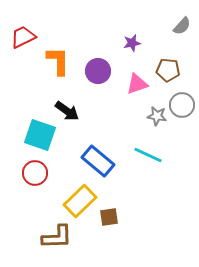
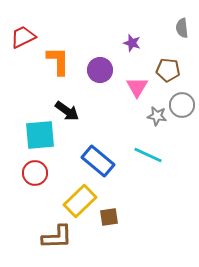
gray semicircle: moved 2 px down; rotated 132 degrees clockwise
purple star: rotated 30 degrees clockwise
purple circle: moved 2 px right, 1 px up
pink triangle: moved 3 px down; rotated 40 degrees counterclockwise
cyan square: rotated 24 degrees counterclockwise
